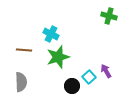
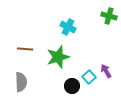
cyan cross: moved 17 px right, 7 px up
brown line: moved 1 px right, 1 px up
